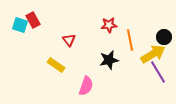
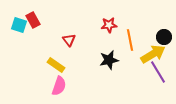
cyan square: moved 1 px left
pink semicircle: moved 27 px left
